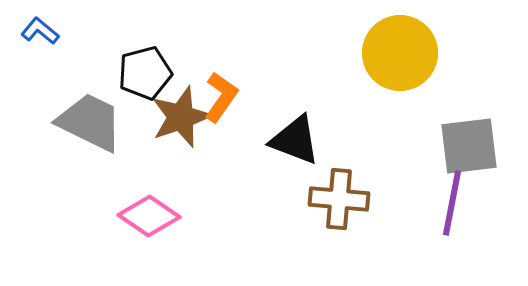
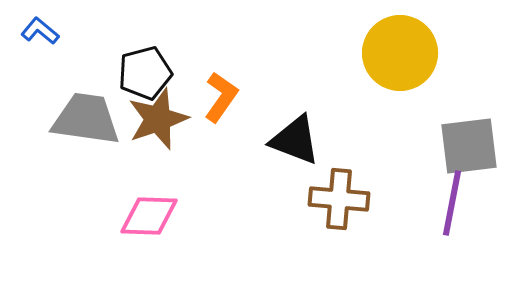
brown star: moved 23 px left, 2 px down
gray trapezoid: moved 4 px left, 3 px up; rotated 18 degrees counterclockwise
pink diamond: rotated 32 degrees counterclockwise
